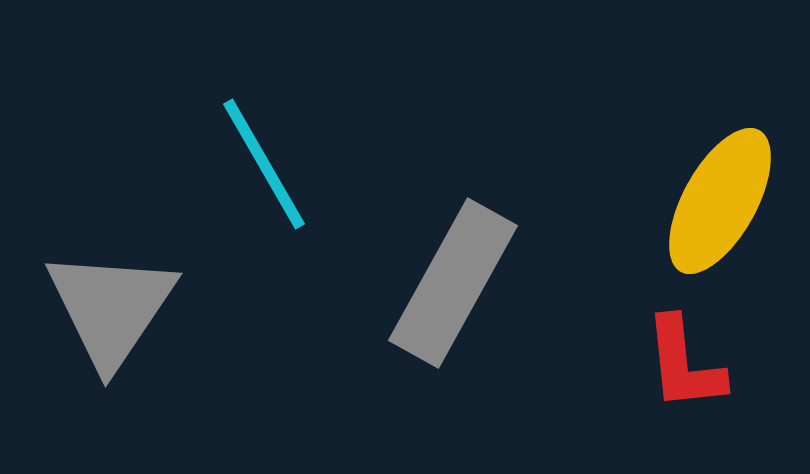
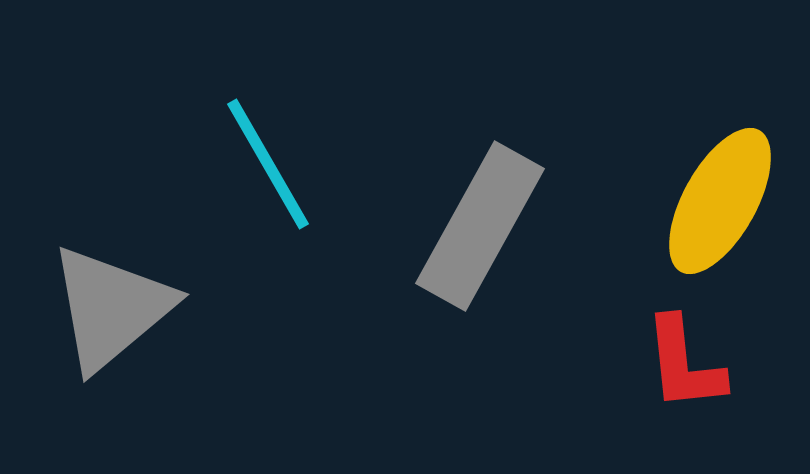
cyan line: moved 4 px right
gray rectangle: moved 27 px right, 57 px up
gray triangle: rotated 16 degrees clockwise
